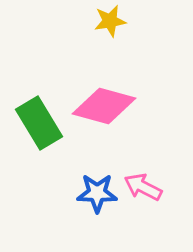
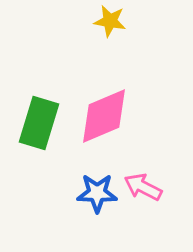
yellow star: rotated 20 degrees clockwise
pink diamond: moved 10 px down; rotated 38 degrees counterclockwise
green rectangle: rotated 48 degrees clockwise
